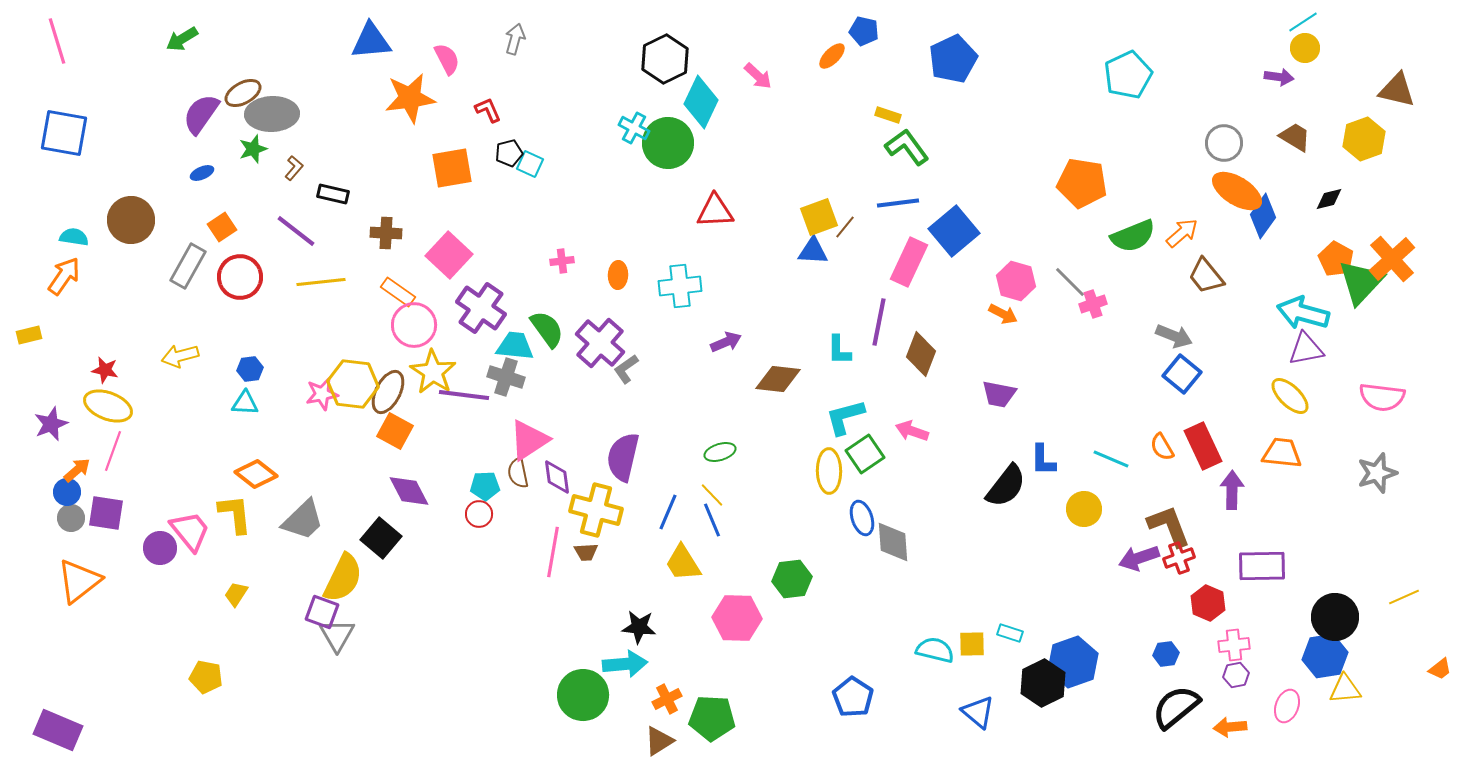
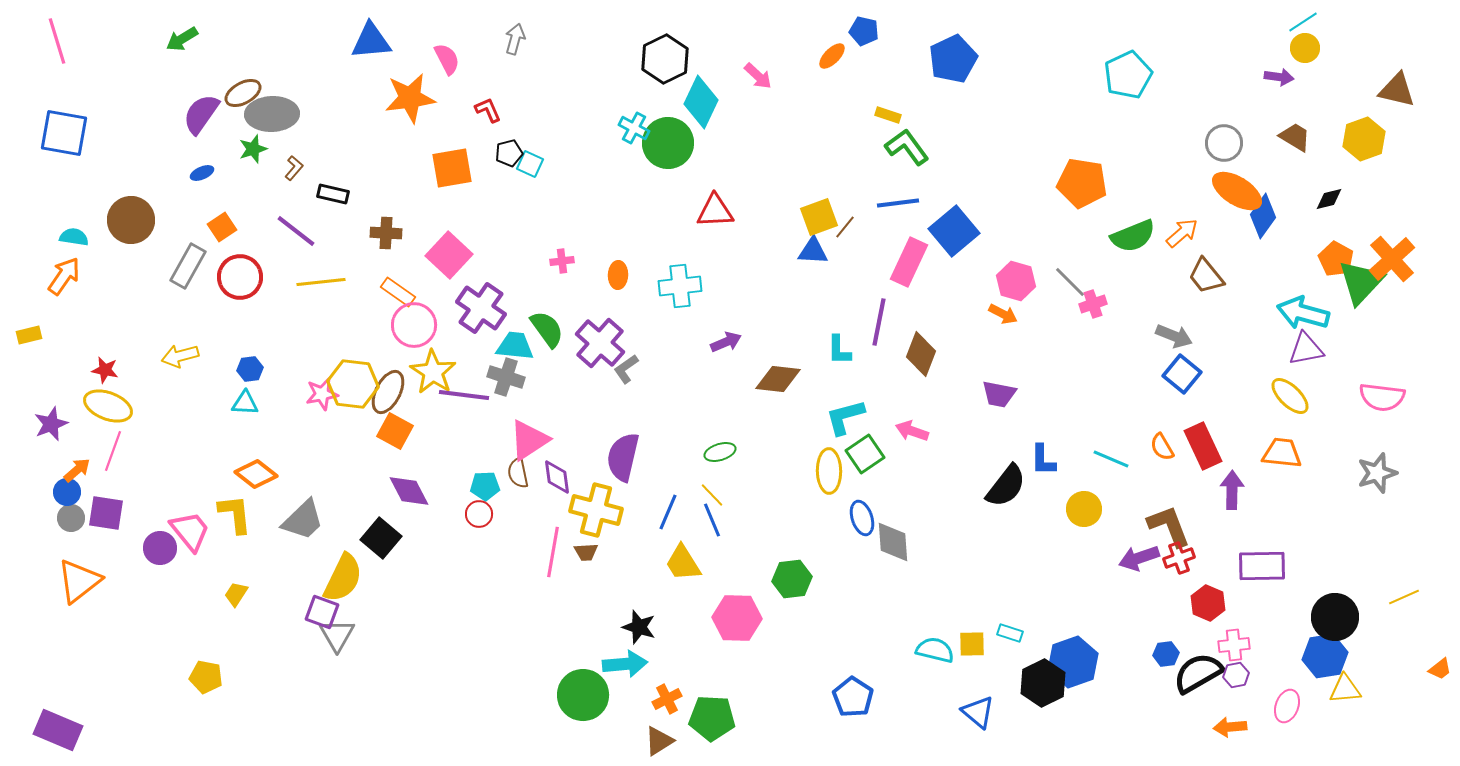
black star at (639, 627): rotated 12 degrees clockwise
black semicircle at (1176, 707): moved 22 px right, 34 px up; rotated 9 degrees clockwise
